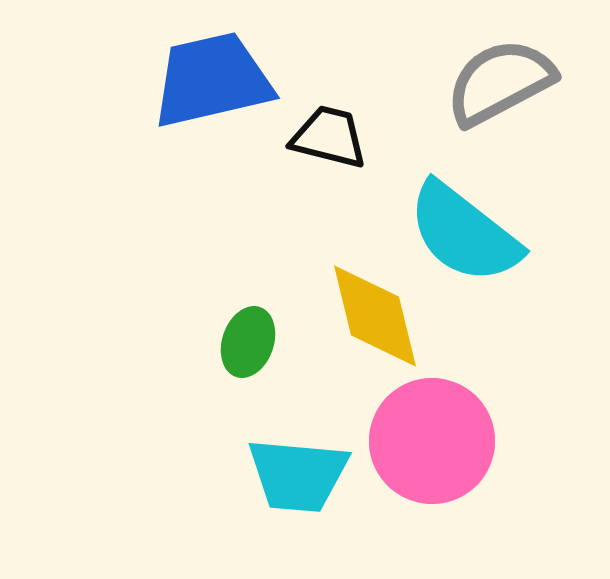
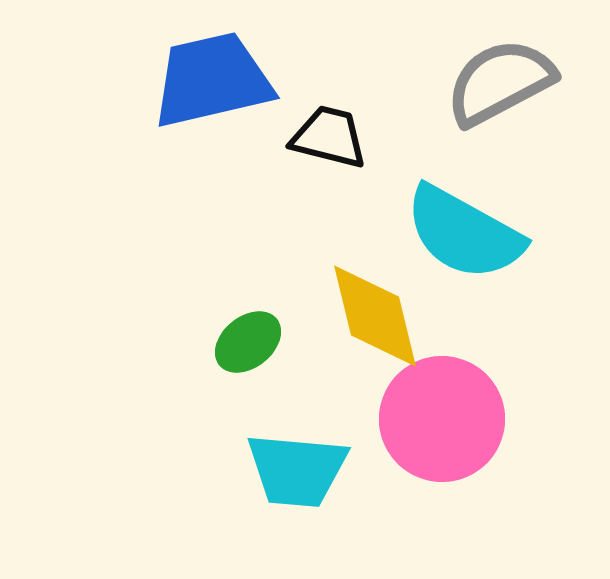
cyan semicircle: rotated 9 degrees counterclockwise
green ellipse: rotated 32 degrees clockwise
pink circle: moved 10 px right, 22 px up
cyan trapezoid: moved 1 px left, 5 px up
